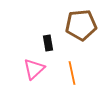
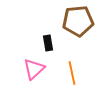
brown pentagon: moved 3 px left, 4 px up
